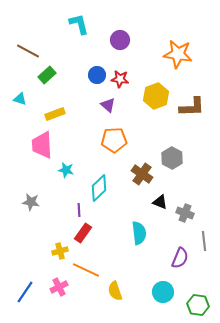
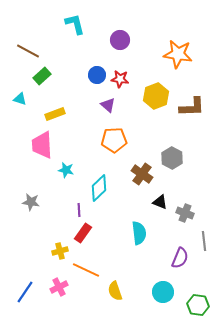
cyan L-shape: moved 4 px left
green rectangle: moved 5 px left, 1 px down
